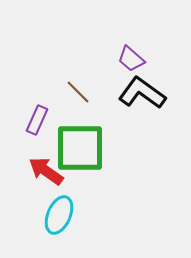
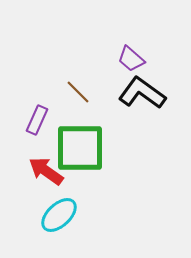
cyan ellipse: rotated 24 degrees clockwise
